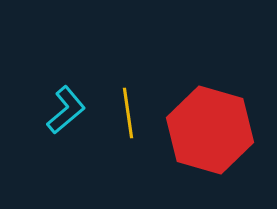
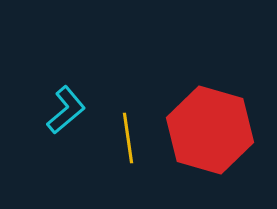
yellow line: moved 25 px down
